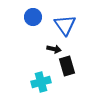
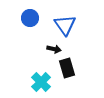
blue circle: moved 3 px left, 1 px down
black rectangle: moved 2 px down
cyan cross: rotated 30 degrees counterclockwise
